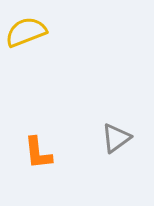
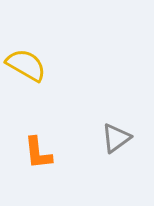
yellow semicircle: moved 33 px down; rotated 51 degrees clockwise
